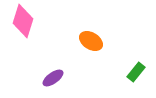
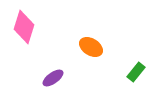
pink diamond: moved 1 px right, 6 px down
orange ellipse: moved 6 px down
